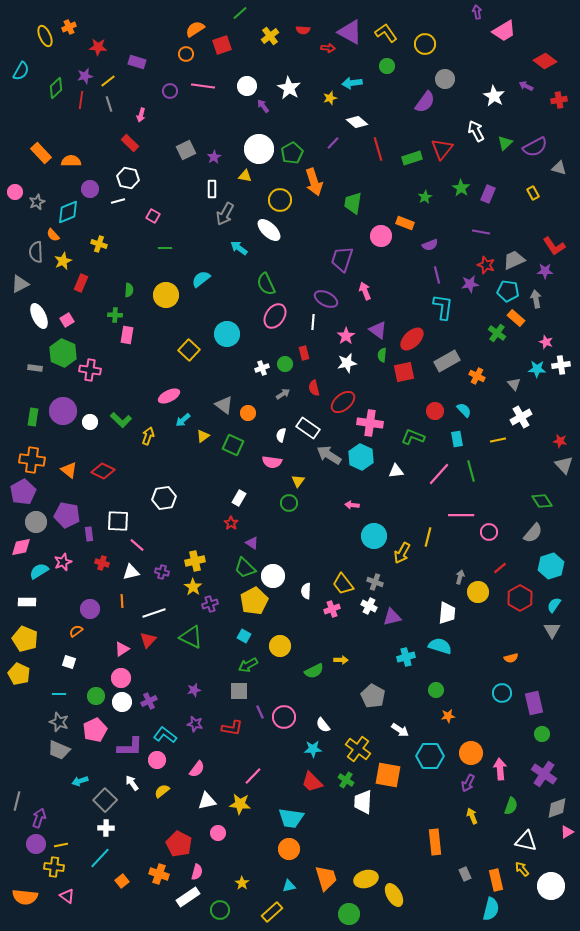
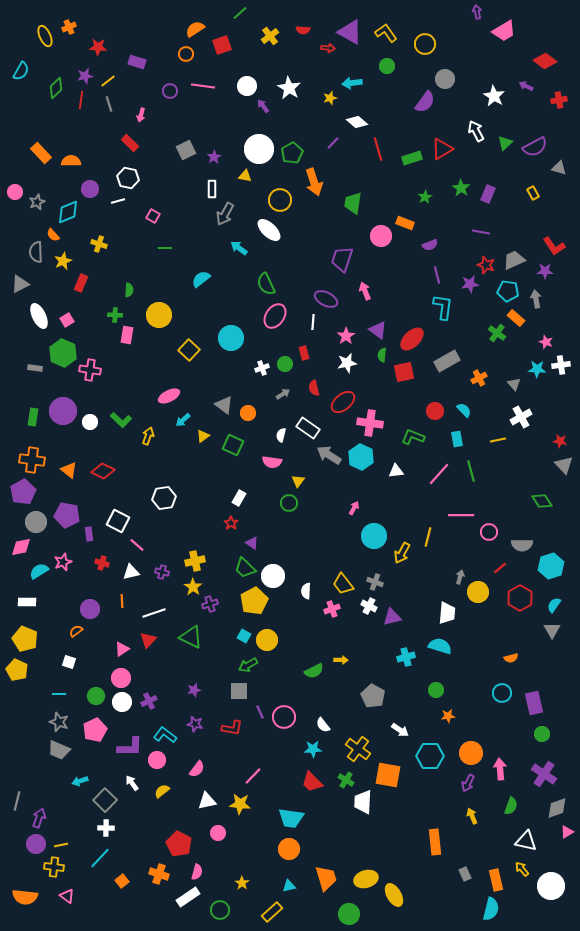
red triangle at (442, 149): rotated 20 degrees clockwise
yellow circle at (166, 295): moved 7 px left, 20 px down
cyan circle at (227, 334): moved 4 px right, 4 px down
orange cross at (477, 376): moved 2 px right, 2 px down; rotated 35 degrees clockwise
pink arrow at (352, 505): moved 2 px right, 3 px down; rotated 112 degrees clockwise
white square at (118, 521): rotated 25 degrees clockwise
gray semicircle at (533, 533): moved 11 px left, 12 px down; rotated 50 degrees clockwise
yellow circle at (280, 646): moved 13 px left, 6 px up
yellow pentagon at (19, 674): moved 2 px left, 4 px up
